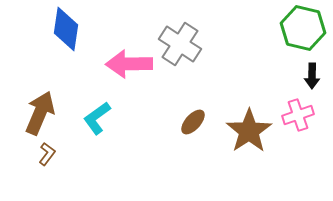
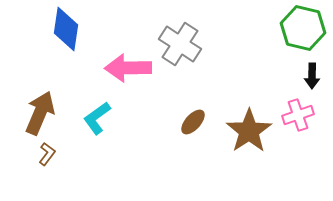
pink arrow: moved 1 px left, 4 px down
